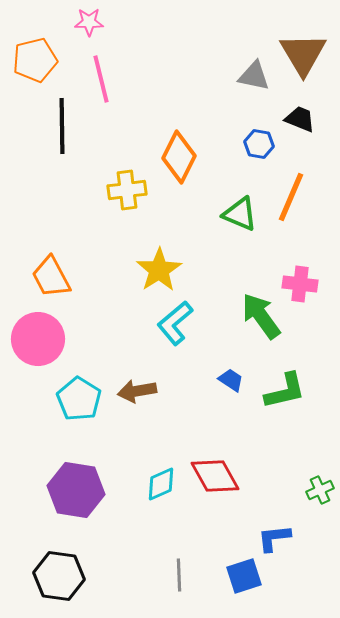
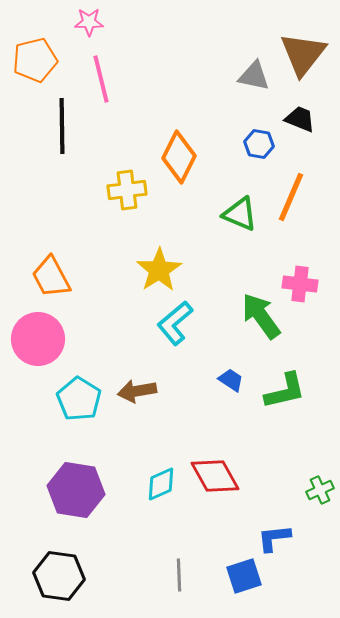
brown triangle: rotated 9 degrees clockwise
